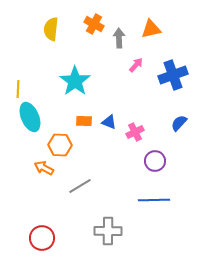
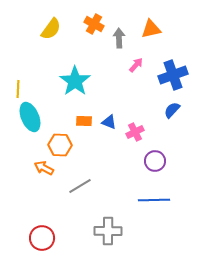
yellow semicircle: rotated 150 degrees counterclockwise
blue semicircle: moved 7 px left, 13 px up
